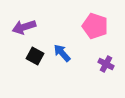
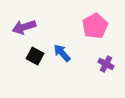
pink pentagon: rotated 25 degrees clockwise
